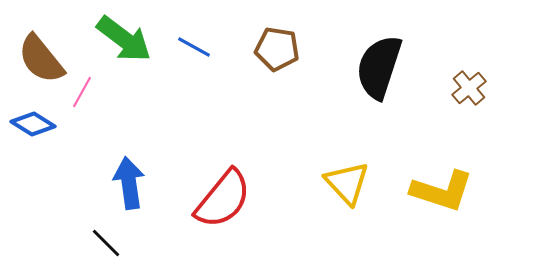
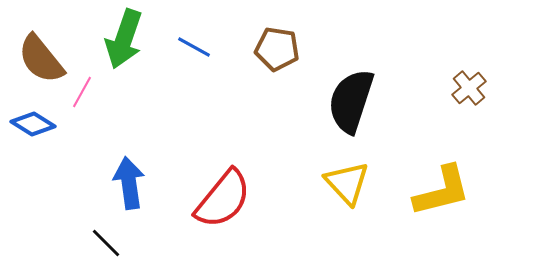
green arrow: rotated 72 degrees clockwise
black semicircle: moved 28 px left, 34 px down
yellow L-shape: rotated 32 degrees counterclockwise
